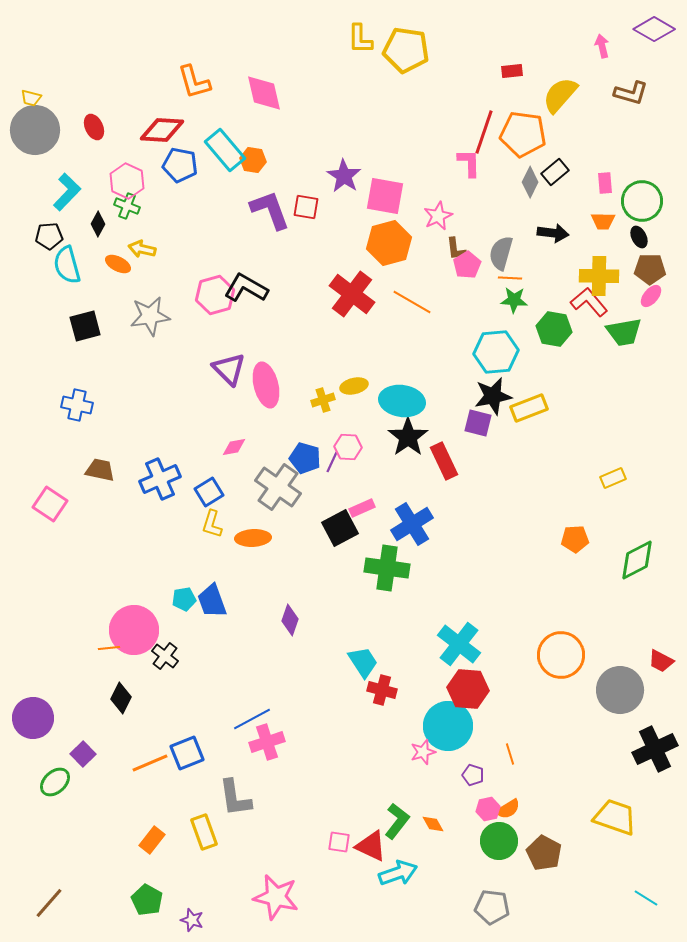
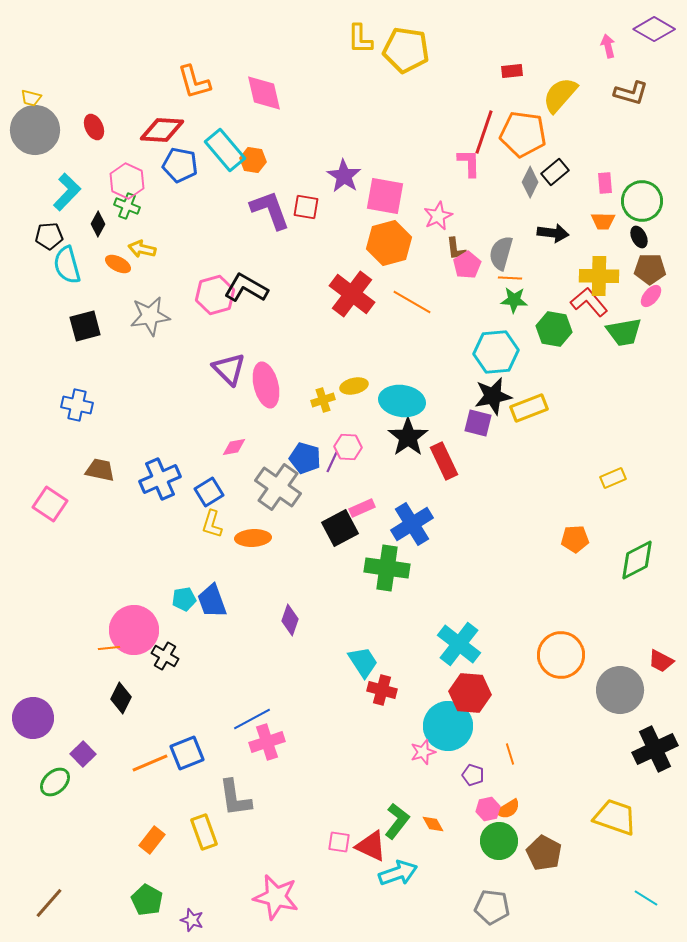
pink arrow at (602, 46): moved 6 px right
black cross at (165, 656): rotated 8 degrees counterclockwise
red hexagon at (468, 689): moved 2 px right, 4 px down
